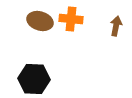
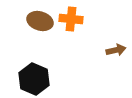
brown arrow: moved 24 px down; rotated 66 degrees clockwise
black hexagon: rotated 20 degrees clockwise
